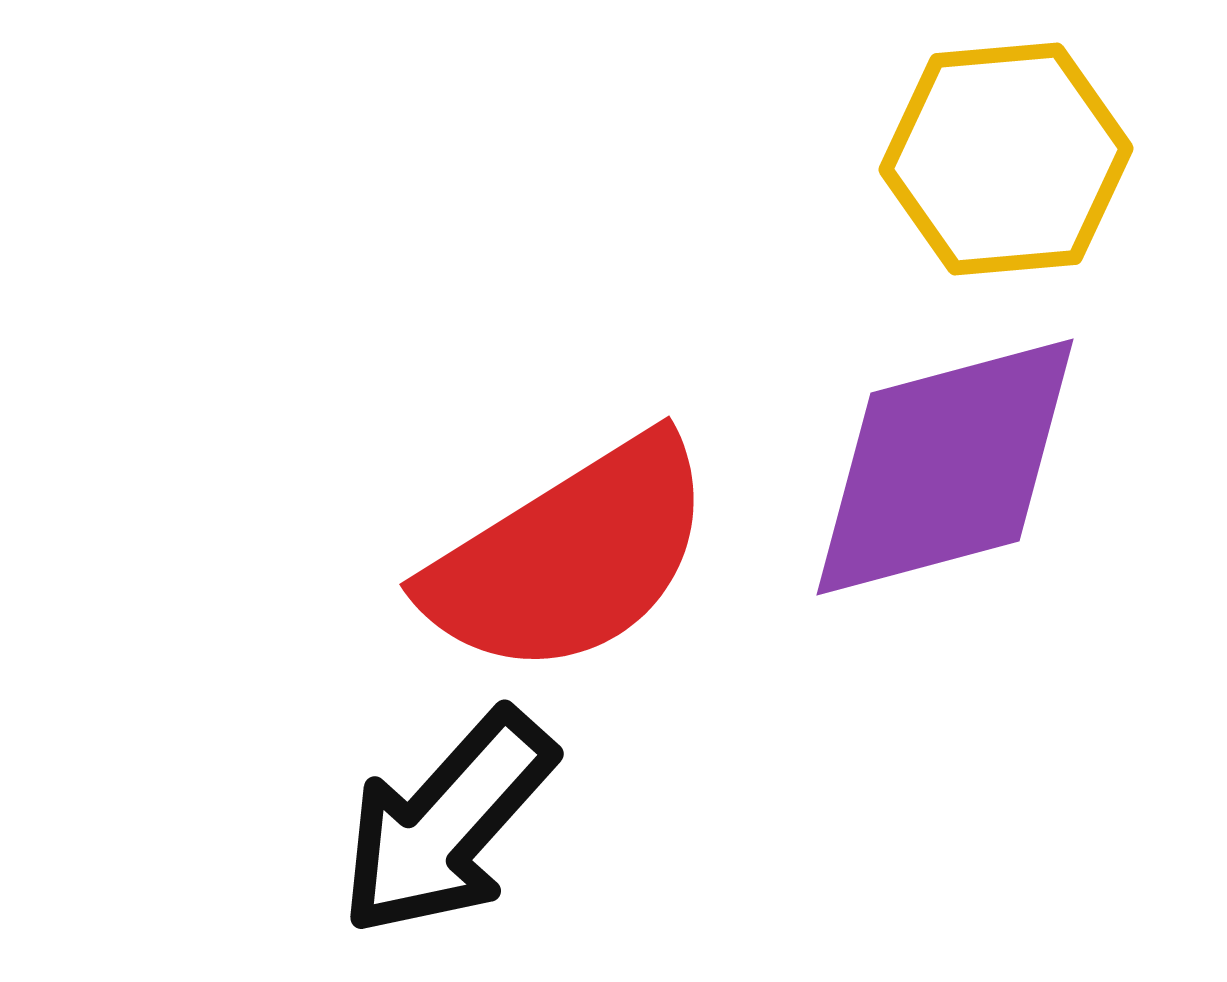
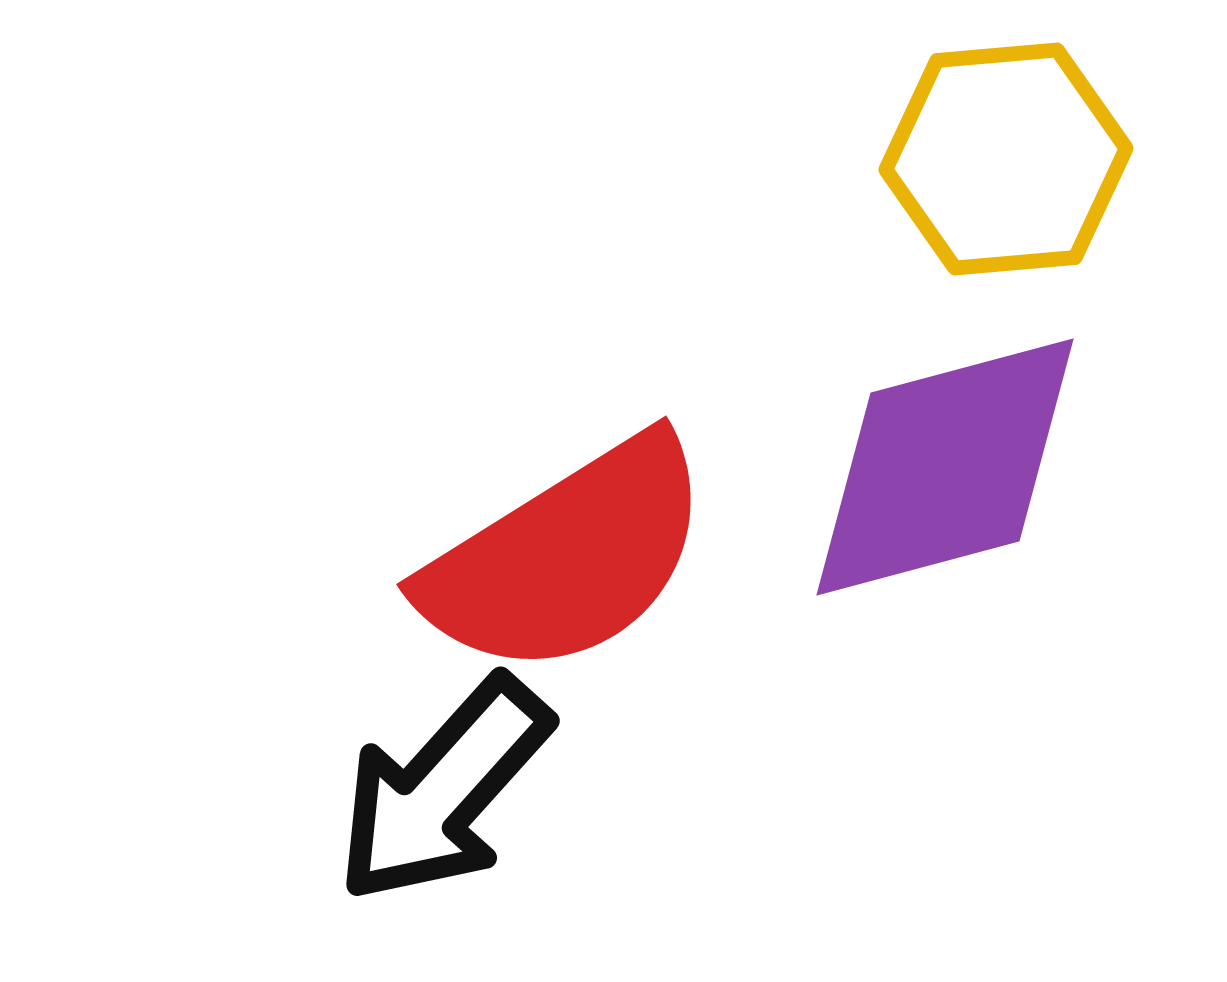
red semicircle: moved 3 px left
black arrow: moved 4 px left, 33 px up
